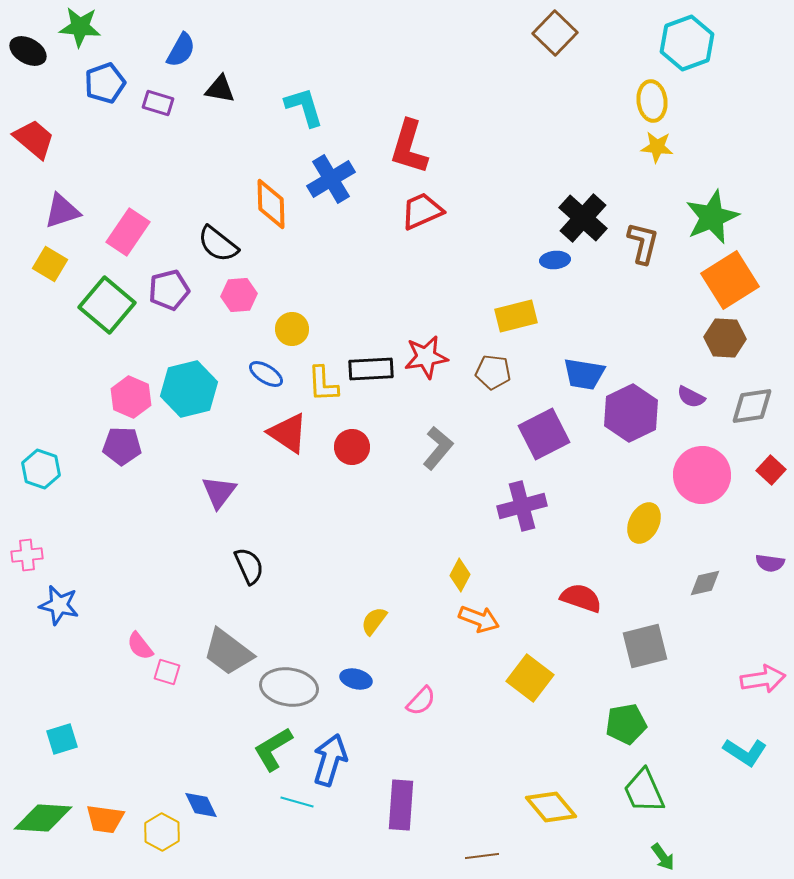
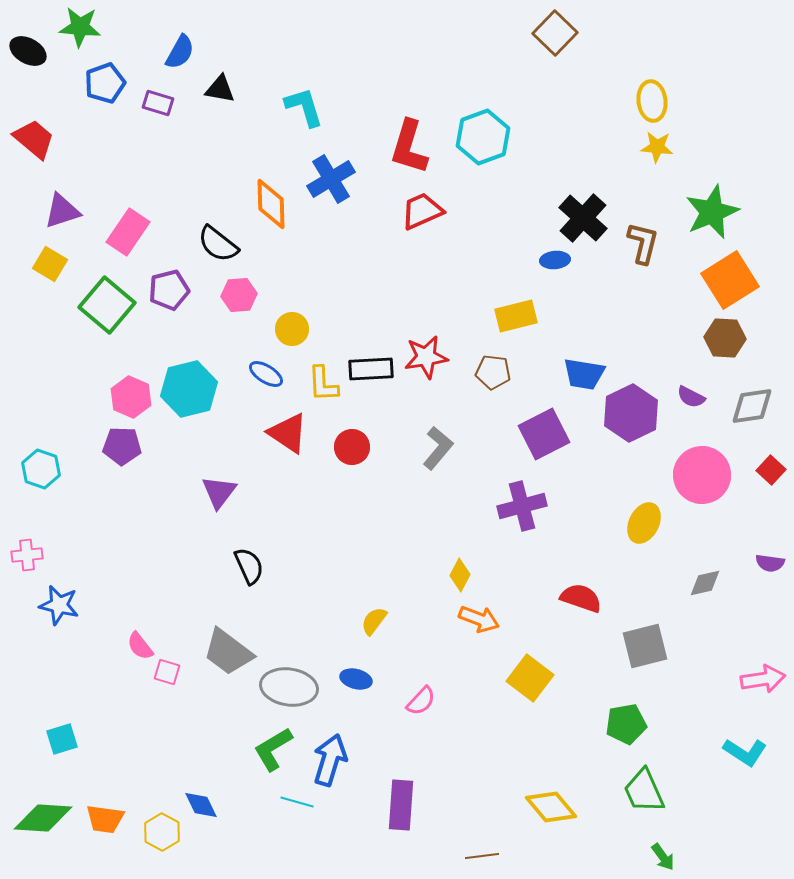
cyan hexagon at (687, 43): moved 204 px left, 94 px down
blue semicircle at (181, 50): moved 1 px left, 2 px down
green star at (712, 217): moved 5 px up
